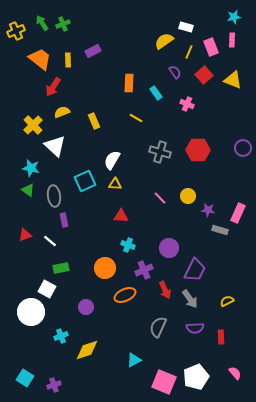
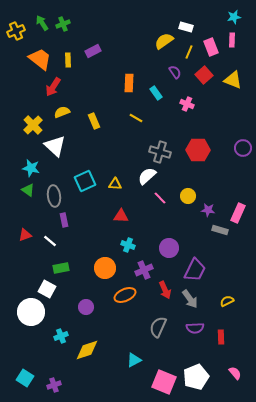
white semicircle at (112, 160): moved 35 px right, 16 px down; rotated 18 degrees clockwise
